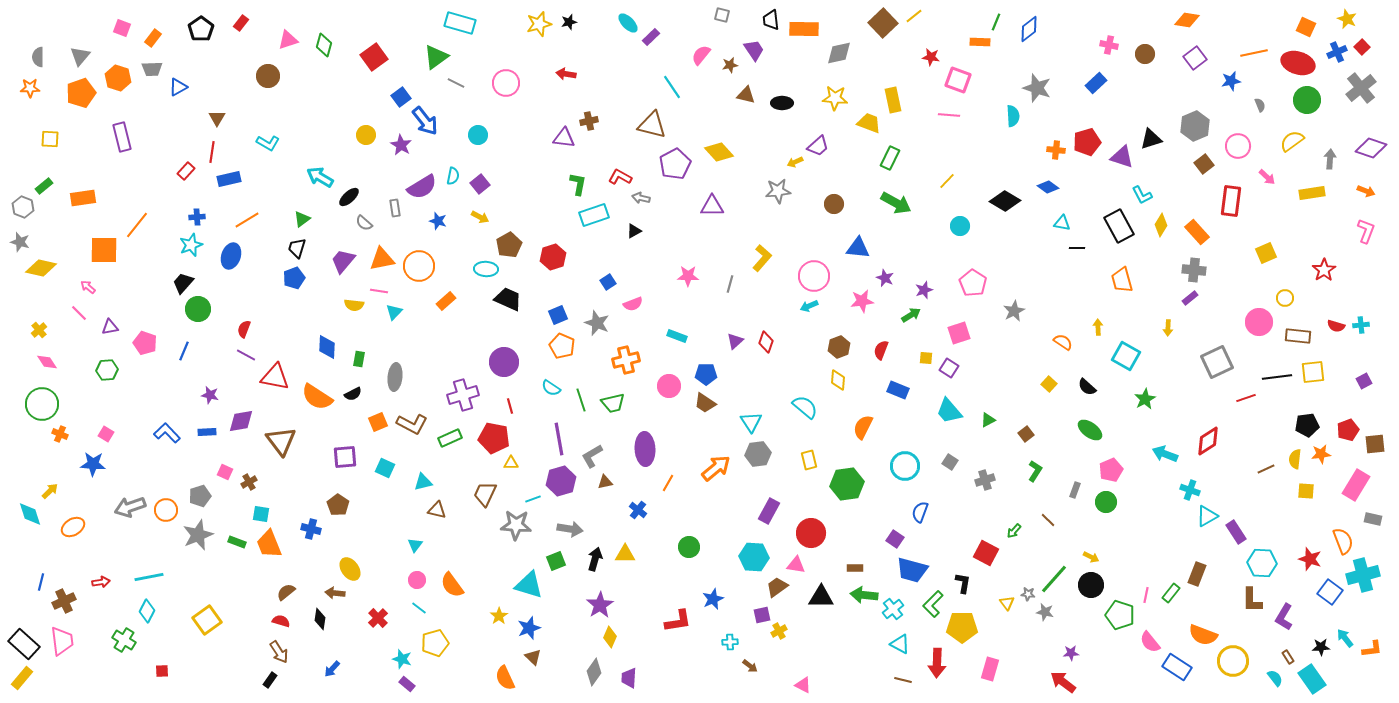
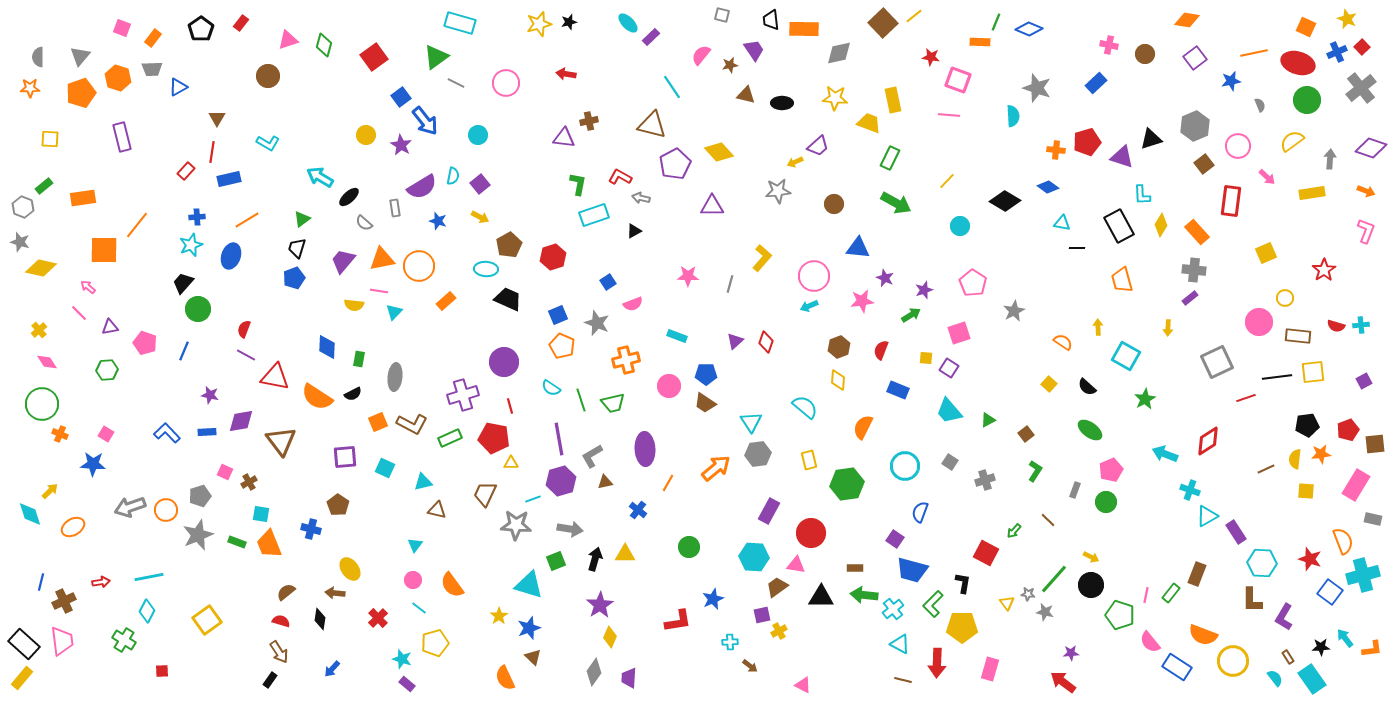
blue diamond at (1029, 29): rotated 60 degrees clockwise
cyan L-shape at (1142, 195): rotated 25 degrees clockwise
pink circle at (417, 580): moved 4 px left
